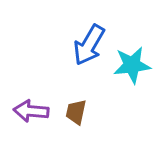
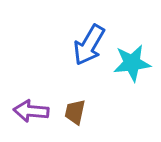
cyan star: moved 2 px up
brown trapezoid: moved 1 px left
